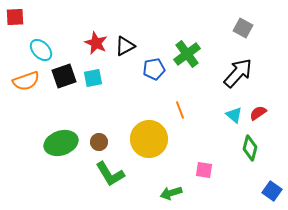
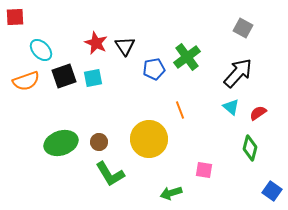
black triangle: rotated 35 degrees counterclockwise
green cross: moved 3 px down
cyan triangle: moved 3 px left, 8 px up
